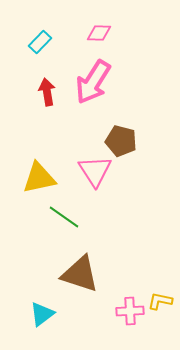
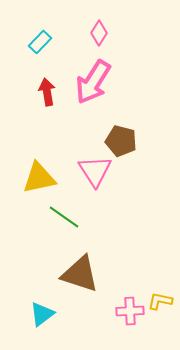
pink diamond: rotated 60 degrees counterclockwise
